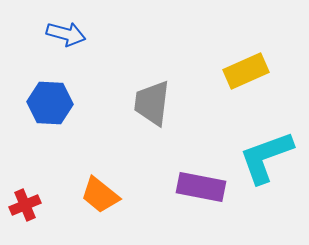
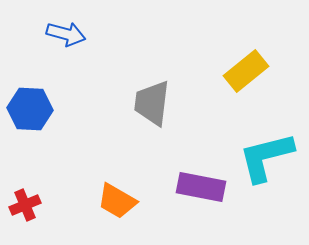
yellow rectangle: rotated 15 degrees counterclockwise
blue hexagon: moved 20 px left, 6 px down
cyan L-shape: rotated 6 degrees clockwise
orange trapezoid: moved 17 px right, 6 px down; rotated 9 degrees counterclockwise
